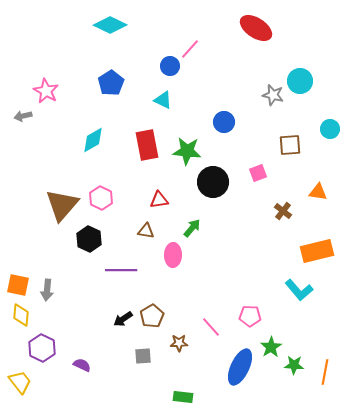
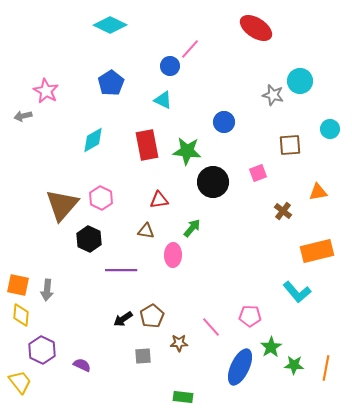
orange triangle at (318, 192): rotated 18 degrees counterclockwise
cyan L-shape at (299, 290): moved 2 px left, 2 px down
purple hexagon at (42, 348): moved 2 px down
orange line at (325, 372): moved 1 px right, 4 px up
